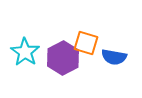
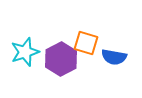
cyan star: rotated 20 degrees clockwise
purple hexagon: moved 2 px left, 1 px down
